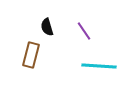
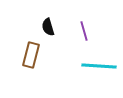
black semicircle: moved 1 px right
purple line: rotated 18 degrees clockwise
